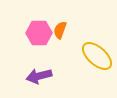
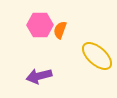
pink hexagon: moved 1 px right, 8 px up
